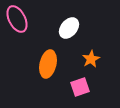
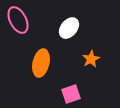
pink ellipse: moved 1 px right, 1 px down
orange ellipse: moved 7 px left, 1 px up
pink square: moved 9 px left, 7 px down
